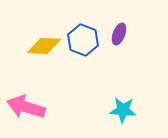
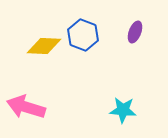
purple ellipse: moved 16 px right, 2 px up
blue hexagon: moved 5 px up
